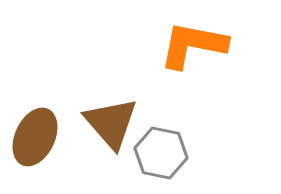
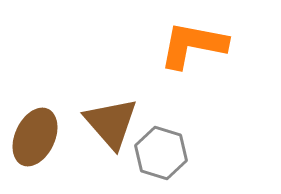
gray hexagon: rotated 6 degrees clockwise
